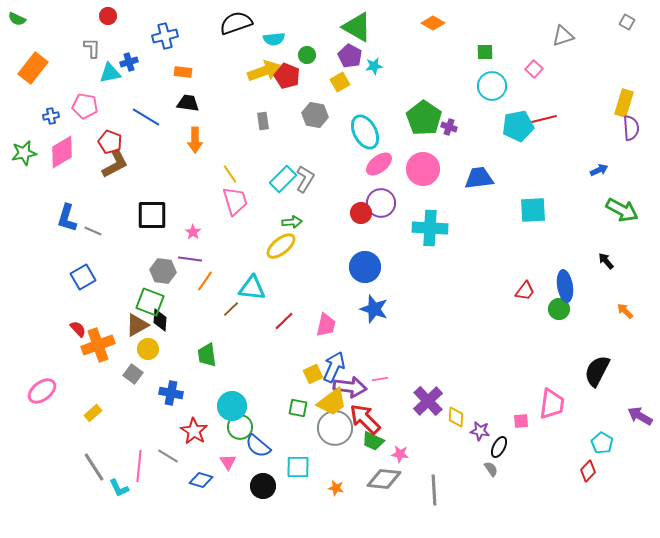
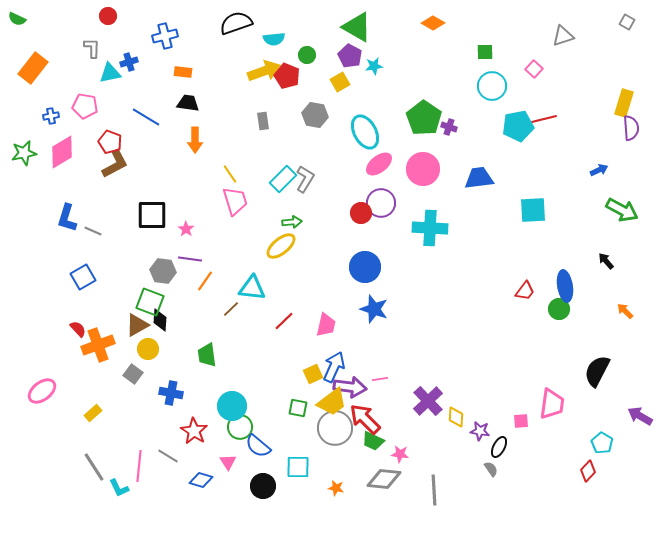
pink star at (193, 232): moved 7 px left, 3 px up
